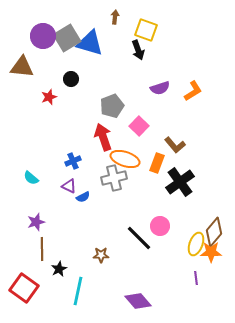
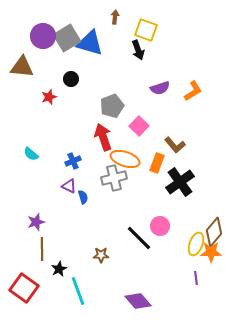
cyan semicircle: moved 24 px up
blue semicircle: rotated 80 degrees counterclockwise
cyan line: rotated 32 degrees counterclockwise
